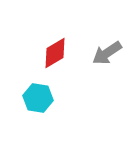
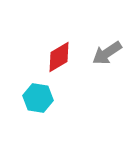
red diamond: moved 4 px right, 4 px down
